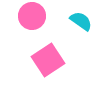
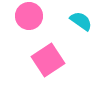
pink circle: moved 3 px left
